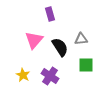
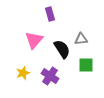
black semicircle: moved 2 px right, 2 px down
yellow star: moved 2 px up; rotated 24 degrees clockwise
